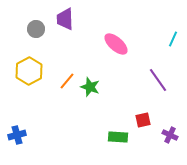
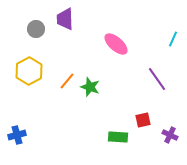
purple line: moved 1 px left, 1 px up
